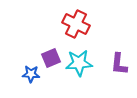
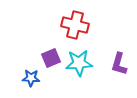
red cross: moved 1 px left, 1 px down; rotated 12 degrees counterclockwise
purple L-shape: rotated 10 degrees clockwise
blue star: moved 4 px down
